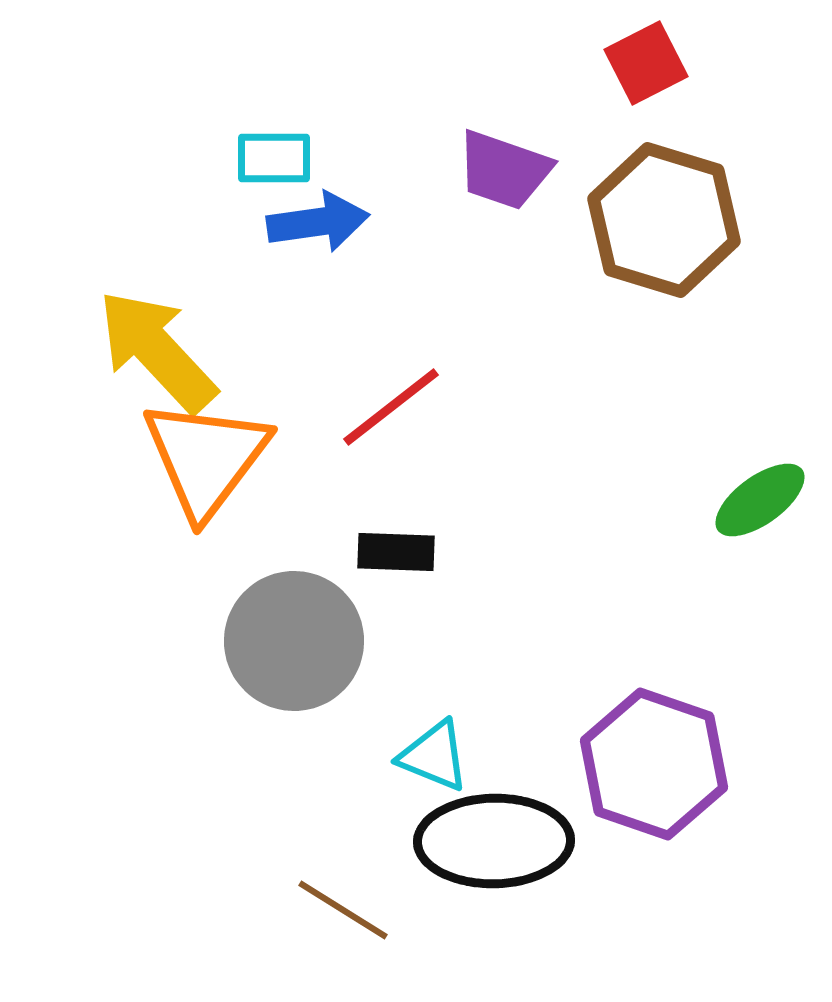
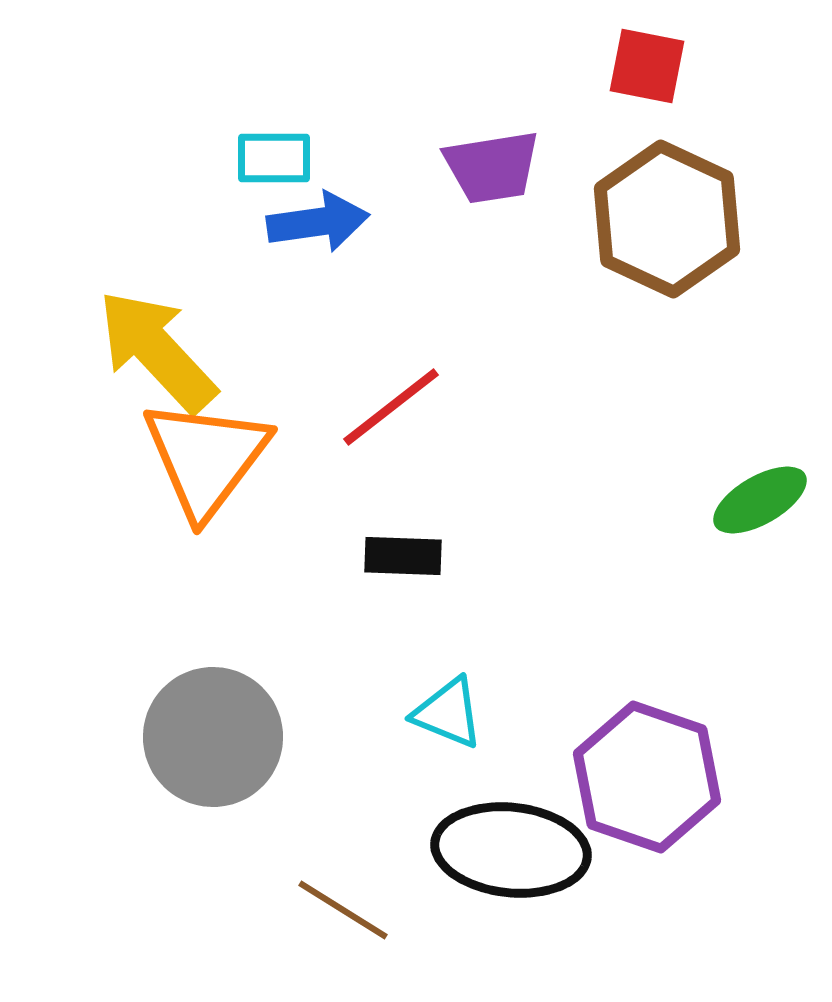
red square: moved 1 px right, 3 px down; rotated 38 degrees clockwise
purple trapezoid: moved 12 px left, 3 px up; rotated 28 degrees counterclockwise
brown hexagon: moved 3 px right, 1 px up; rotated 8 degrees clockwise
green ellipse: rotated 6 degrees clockwise
black rectangle: moved 7 px right, 4 px down
gray circle: moved 81 px left, 96 px down
cyan triangle: moved 14 px right, 43 px up
purple hexagon: moved 7 px left, 13 px down
black ellipse: moved 17 px right, 9 px down; rotated 7 degrees clockwise
